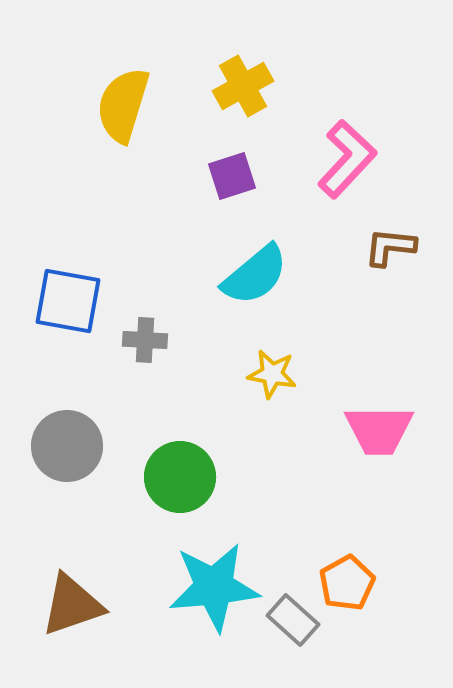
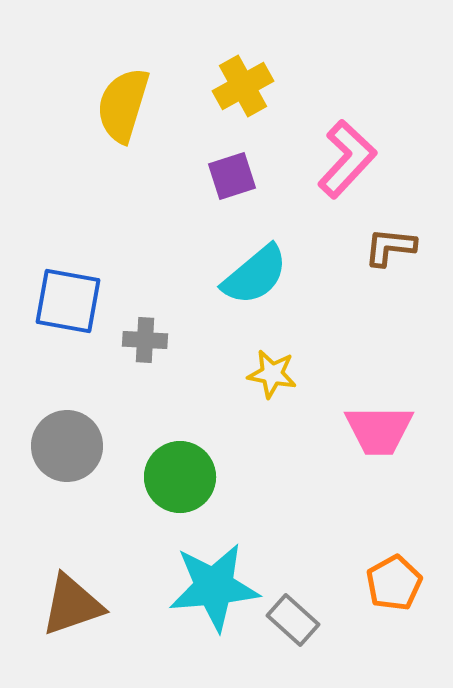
orange pentagon: moved 47 px right
